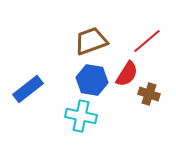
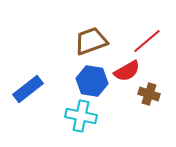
red semicircle: moved 3 px up; rotated 28 degrees clockwise
blue hexagon: moved 1 px down
